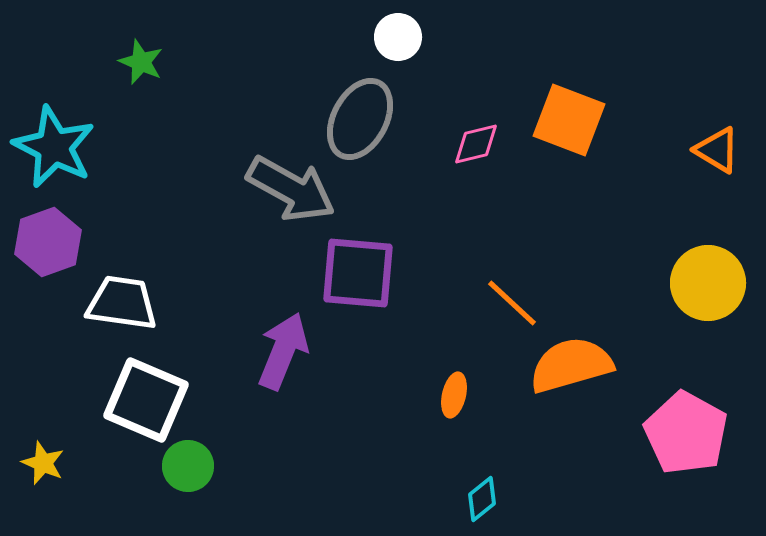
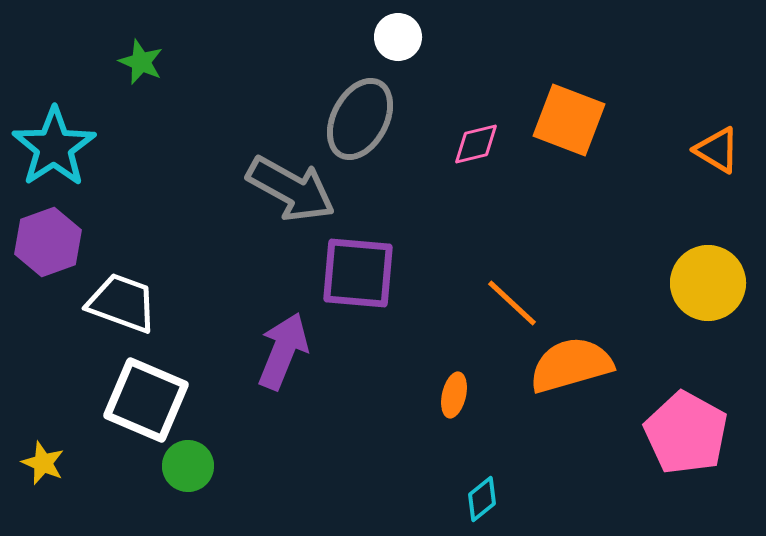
cyan star: rotated 12 degrees clockwise
white trapezoid: rotated 12 degrees clockwise
